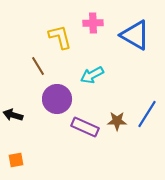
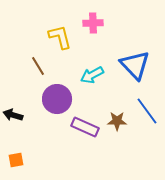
blue triangle: moved 30 px down; rotated 16 degrees clockwise
blue line: moved 3 px up; rotated 68 degrees counterclockwise
